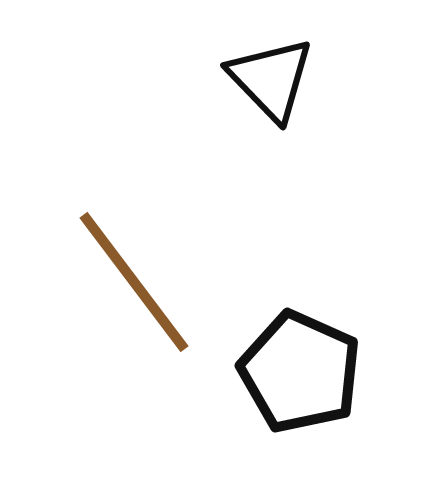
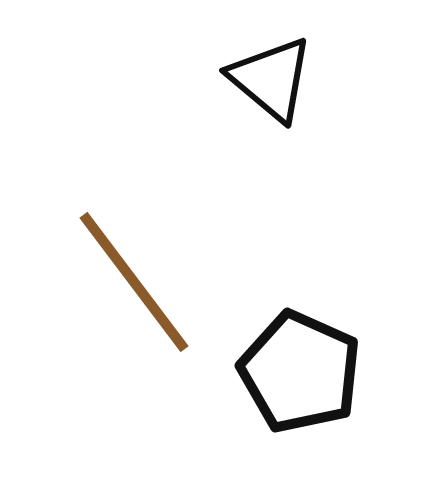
black triangle: rotated 6 degrees counterclockwise
